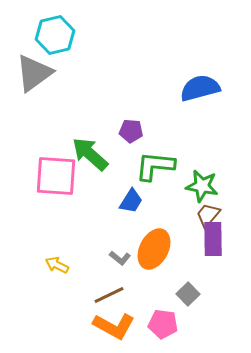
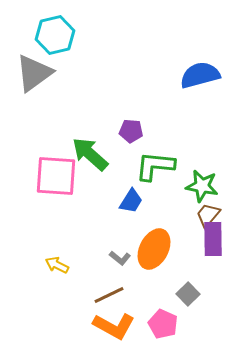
blue semicircle: moved 13 px up
pink pentagon: rotated 16 degrees clockwise
